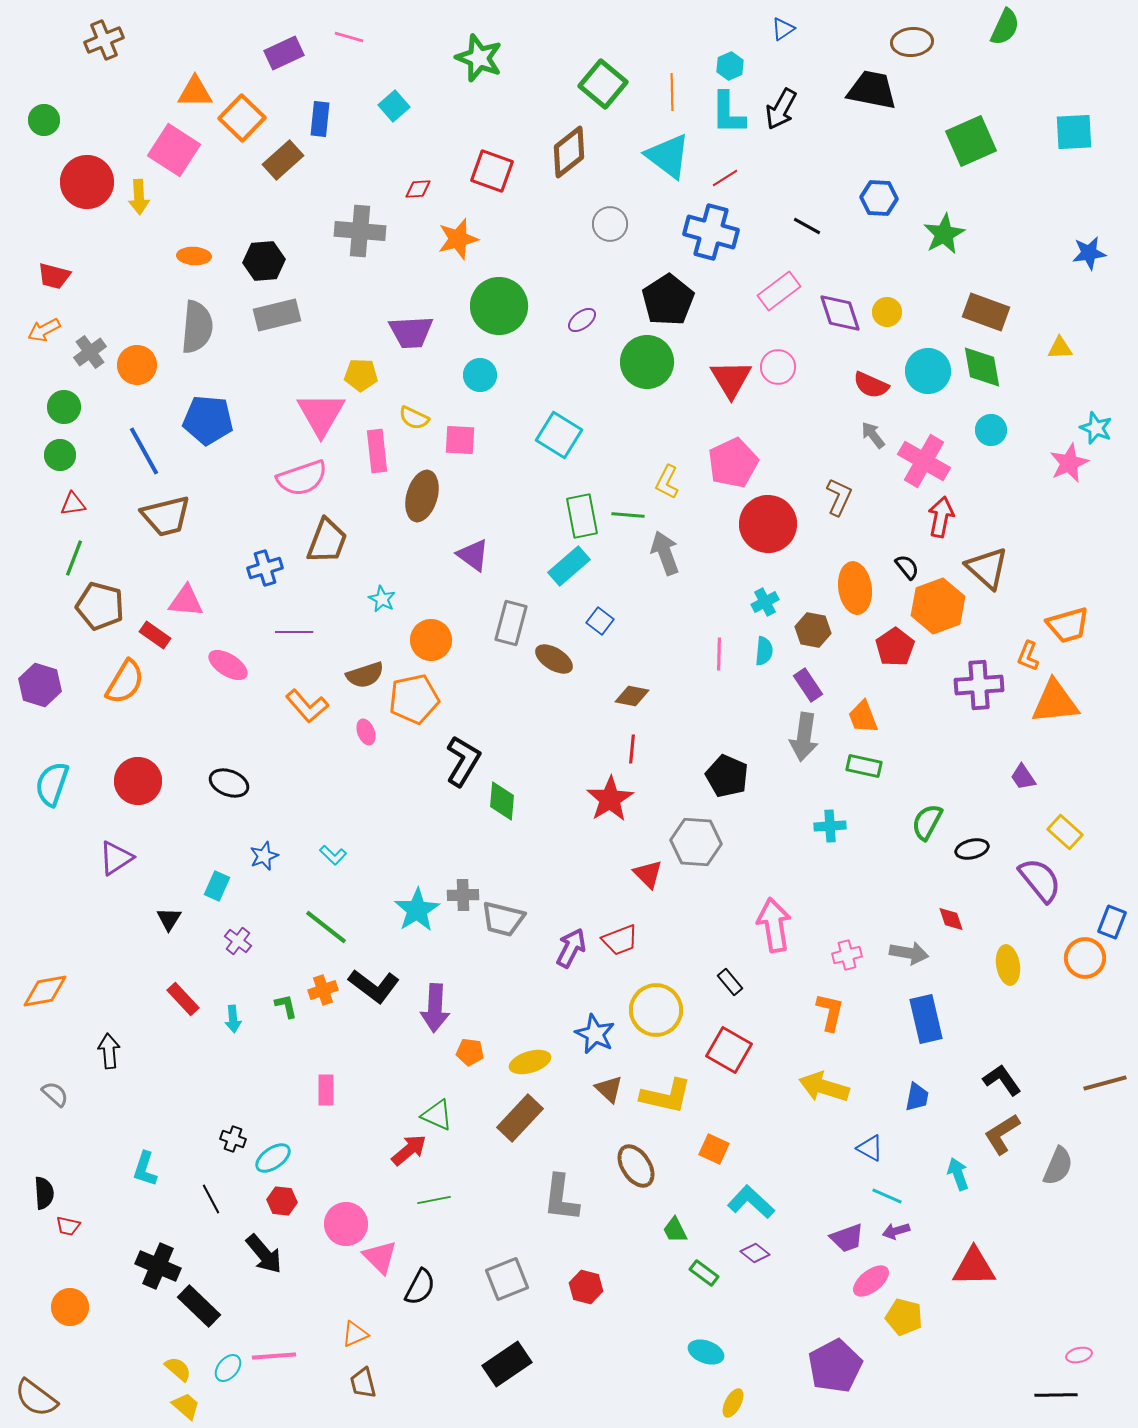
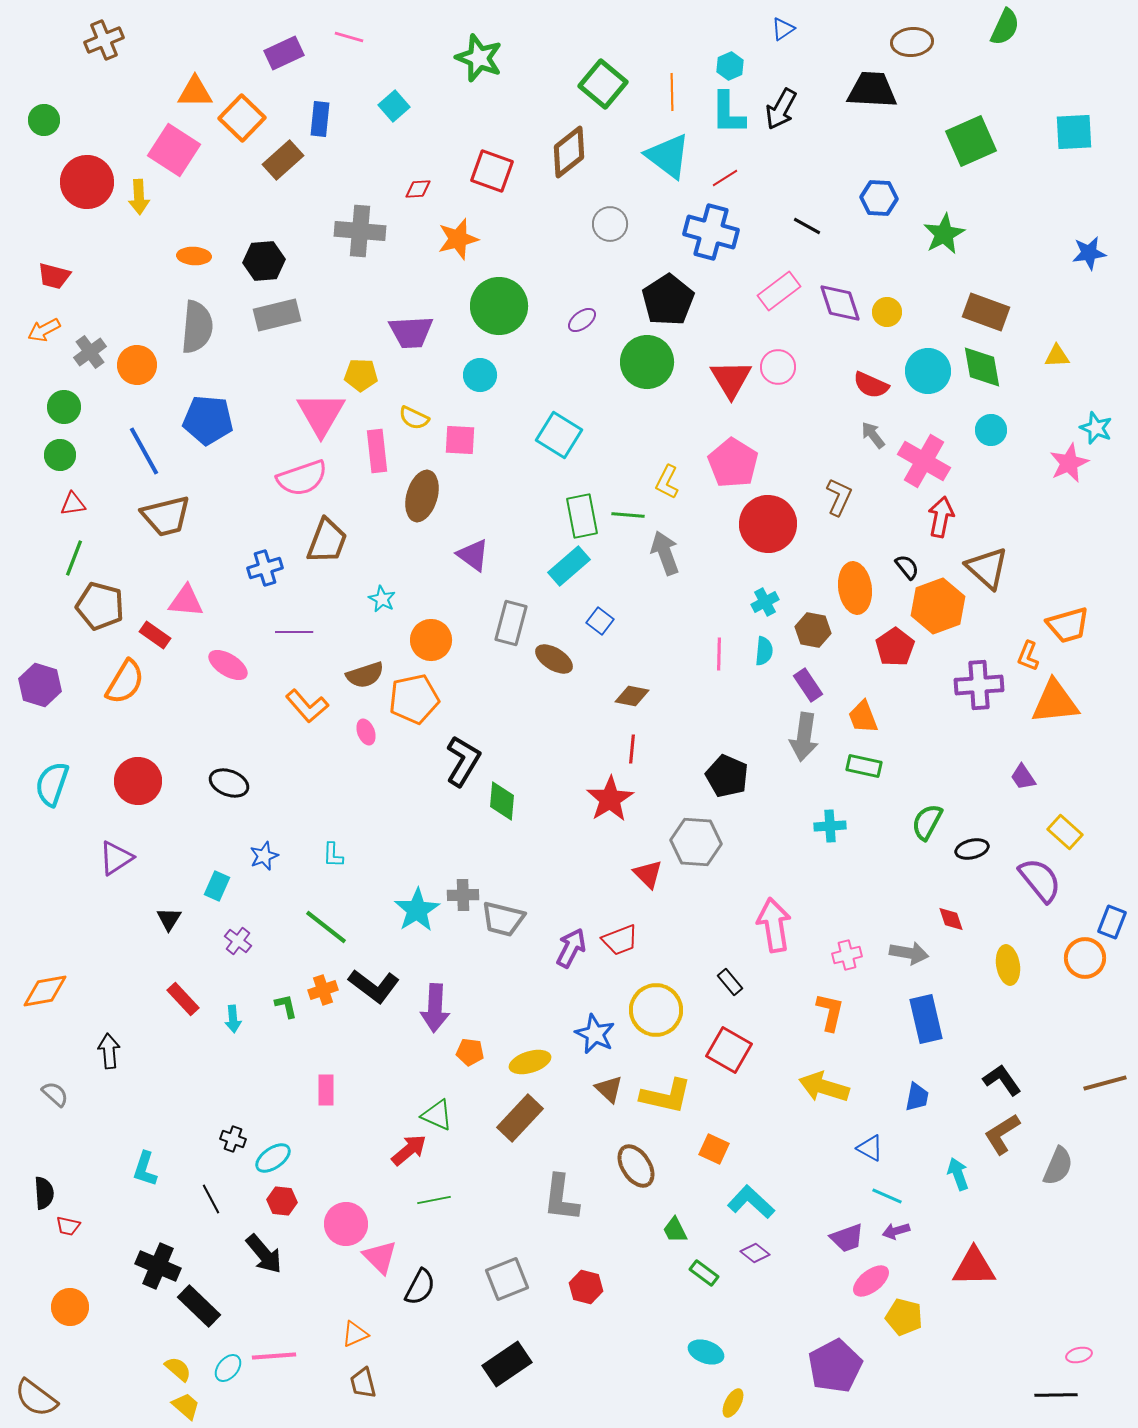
black trapezoid at (872, 90): rotated 8 degrees counterclockwise
purple diamond at (840, 313): moved 10 px up
yellow triangle at (1060, 348): moved 3 px left, 8 px down
pink pentagon at (733, 463): rotated 15 degrees counterclockwise
cyan L-shape at (333, 855): rotated 48 degrees clockwise
